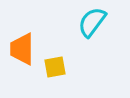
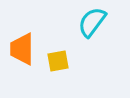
yellow square: moved 3 px right, 6 px up
